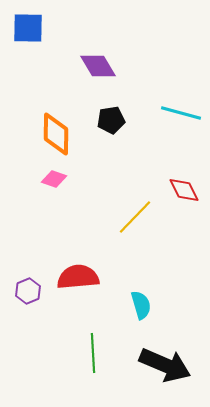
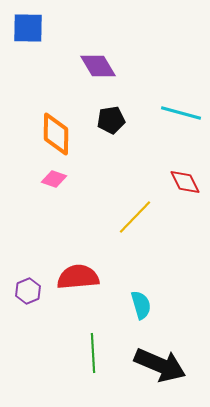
red diamond: moved 1 px right, 8 px up
black arrow: moved 5 px left
